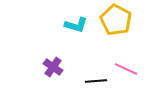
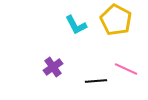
cyan L-shape: rotated 45 degrees clockwise
purple cross: rotated 18 degrees clockwise
